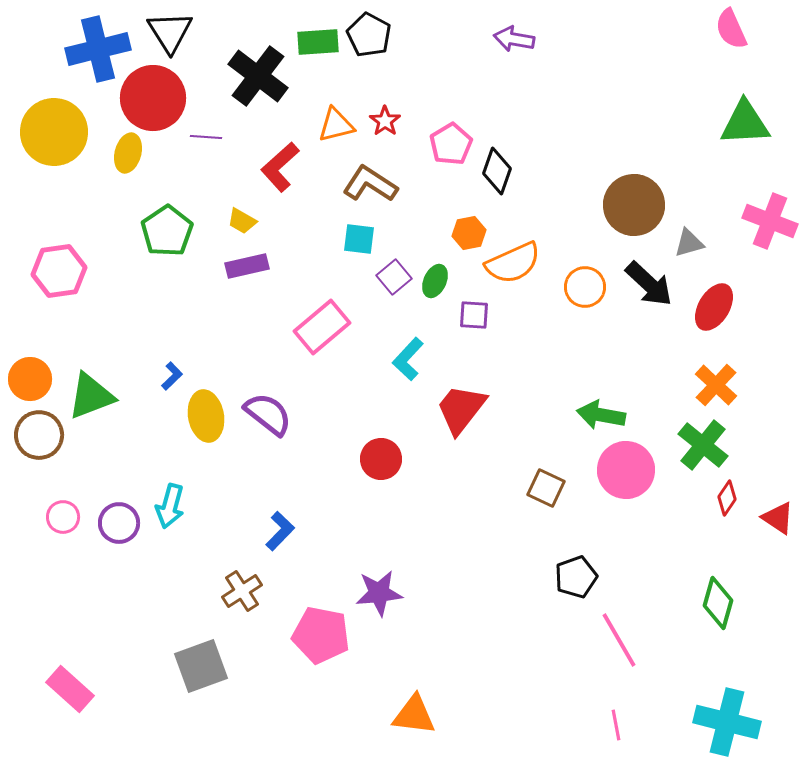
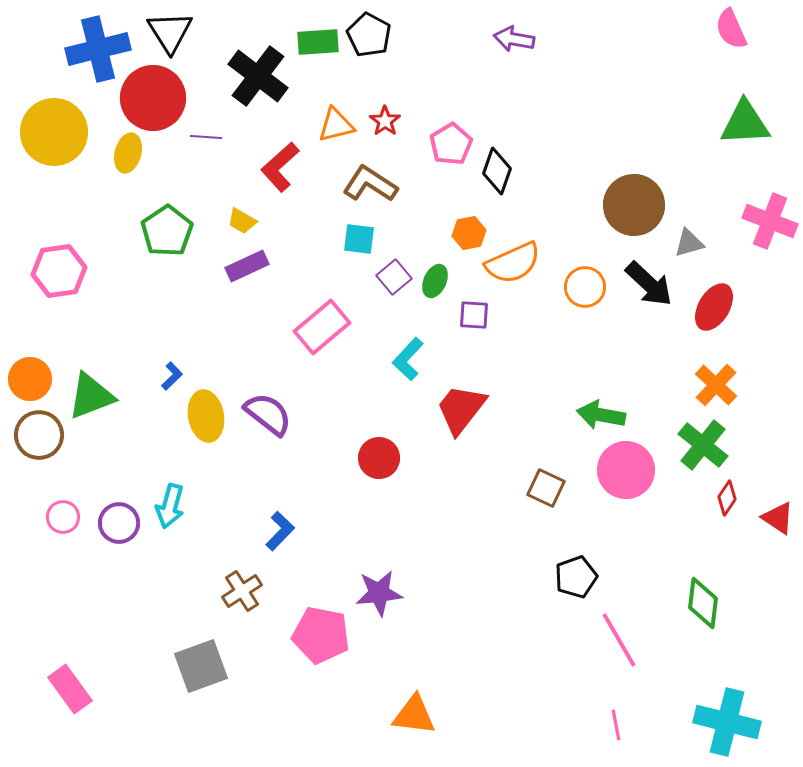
purple rectangle at (247, 266): rotated 12 degrees counterclockwise
red circle at (381, 459): moved 2 px left, 1 px up
green diamond at (718, 603): moved 15 px left; rotated 9 degrees counterclockwise
pink rectangle at (70, 689): rotated 12 degrees clockwise
